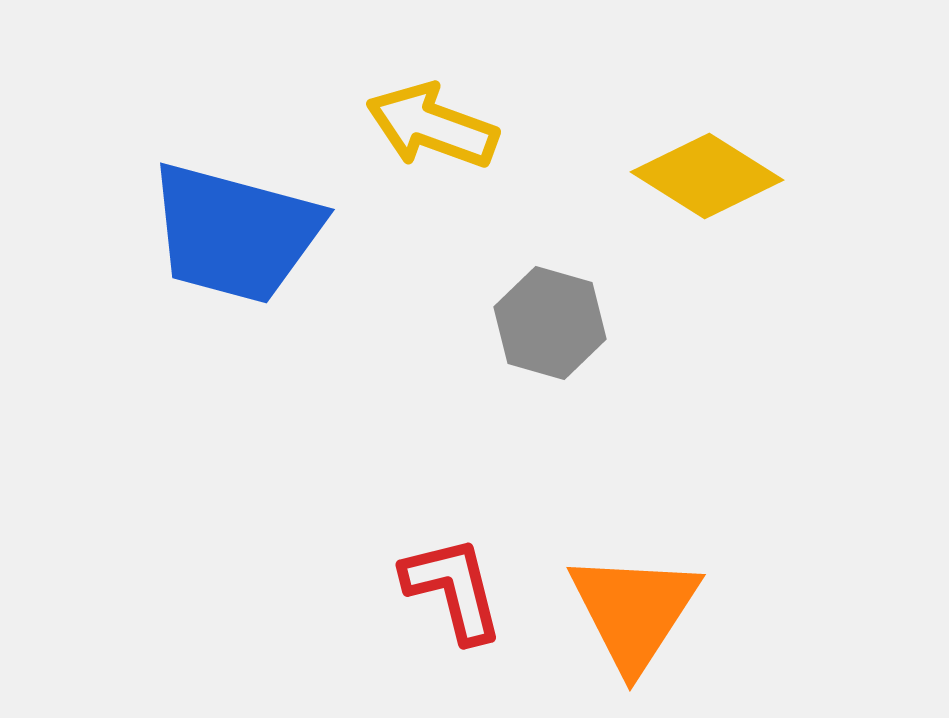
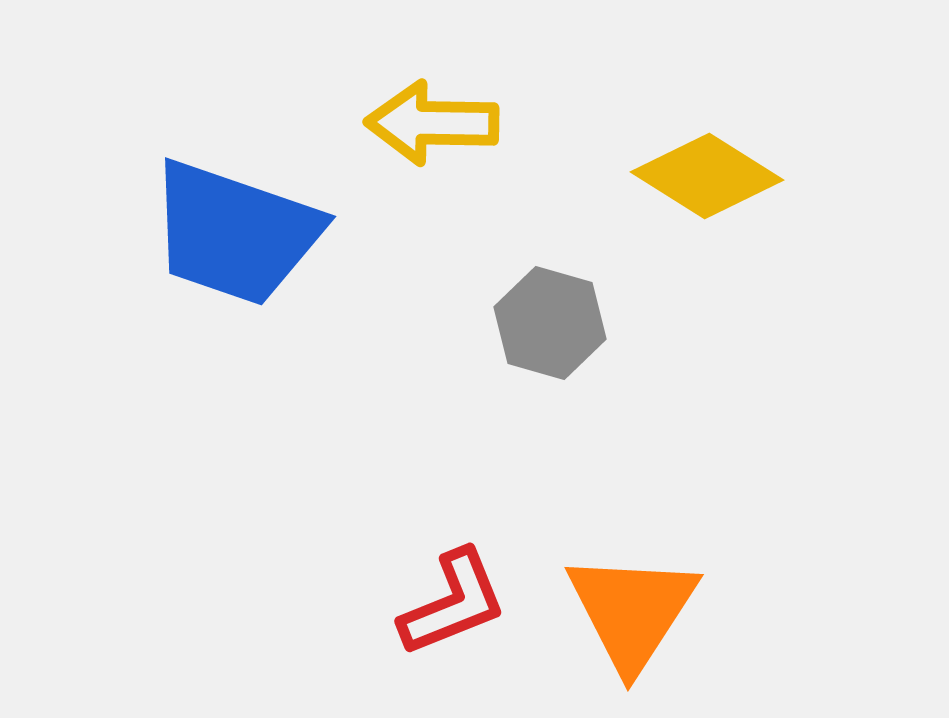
yellow arrow: moved 3 px up; rotated 19 degrees counterclockwise
blue trapezoid: rotated 4 degrees clockwise
red L-shape: moved 14 px down; rotated 82 degrees clockwise
orange triangle: moved 2 px left
